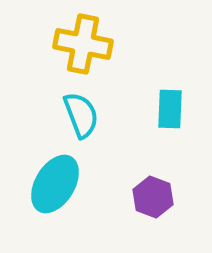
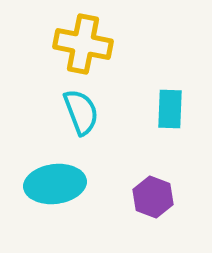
cyan semicircle: moved 3 px up
cyan ellipse: rotated 52 degrees clockwise
